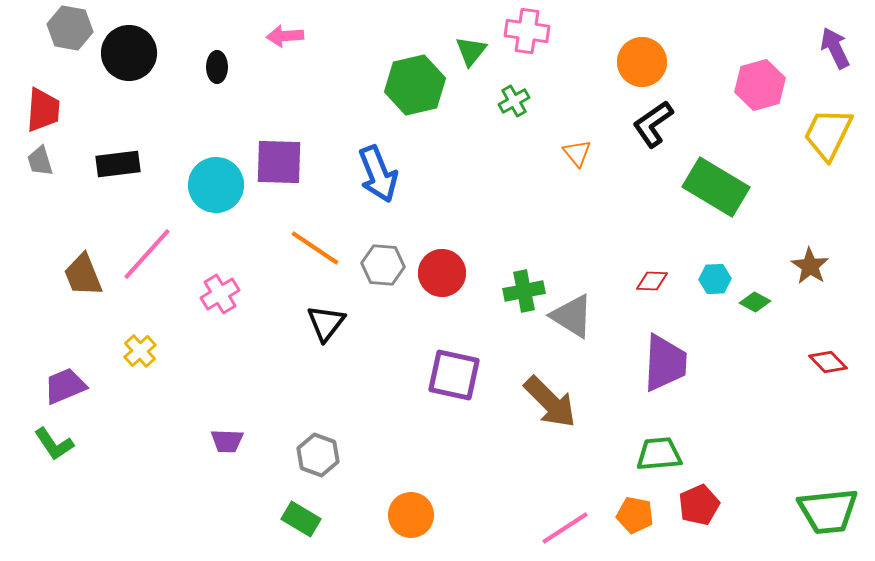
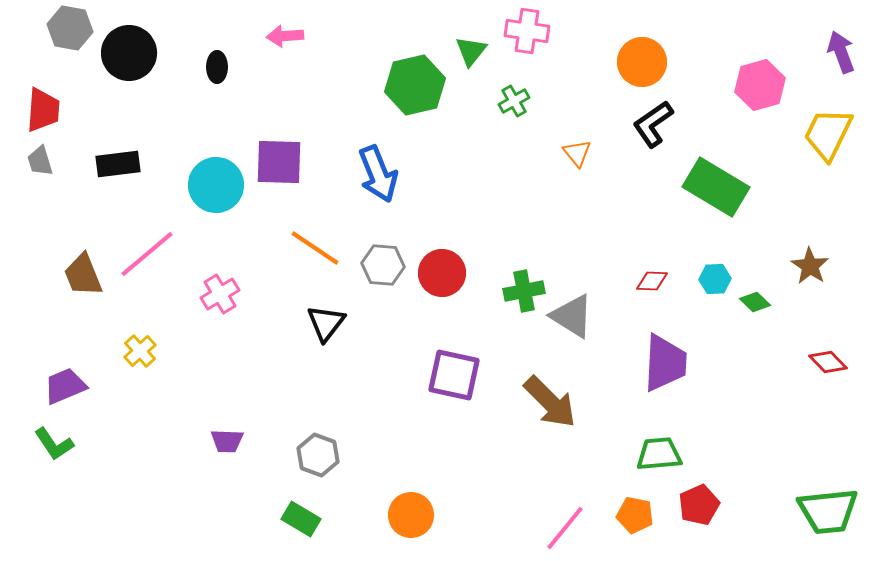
purple arrow at (835, 48): moved 6 px right, 4 px down; rotated 6 degrees clockwise
pink line at (147, 254): rotated 8 degrees clockwise
green diamond at (755, 302): rotated 16 degrees clockwise
pink line at (565, 528): rotated 18 degrees counterclockwise
